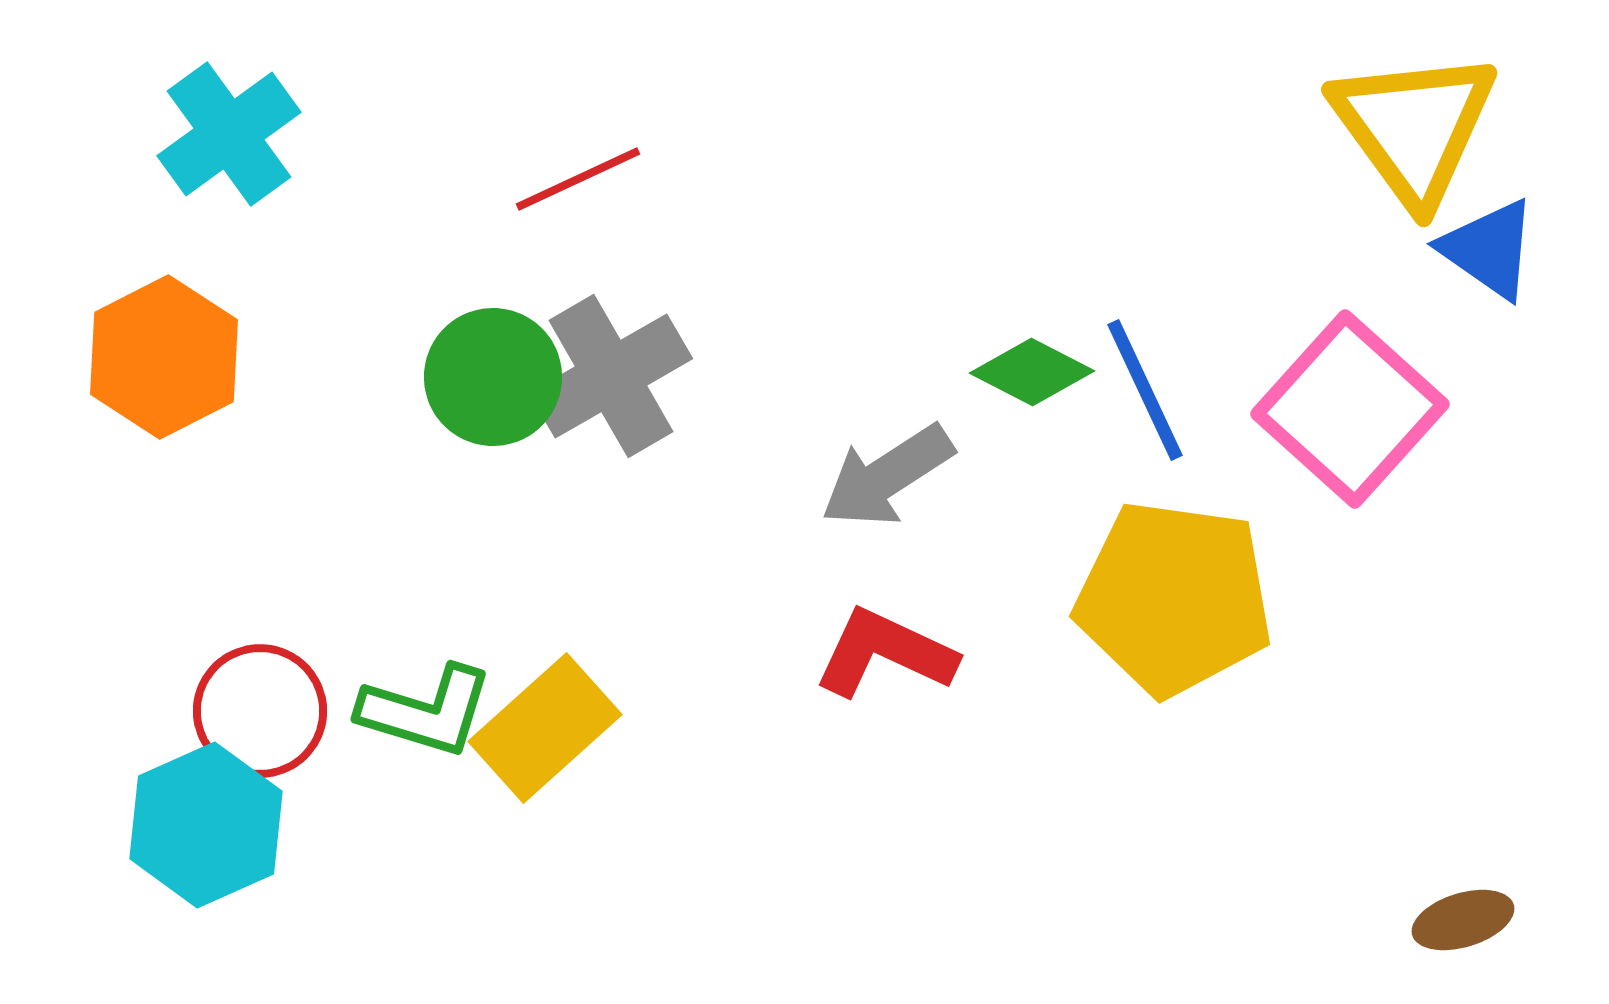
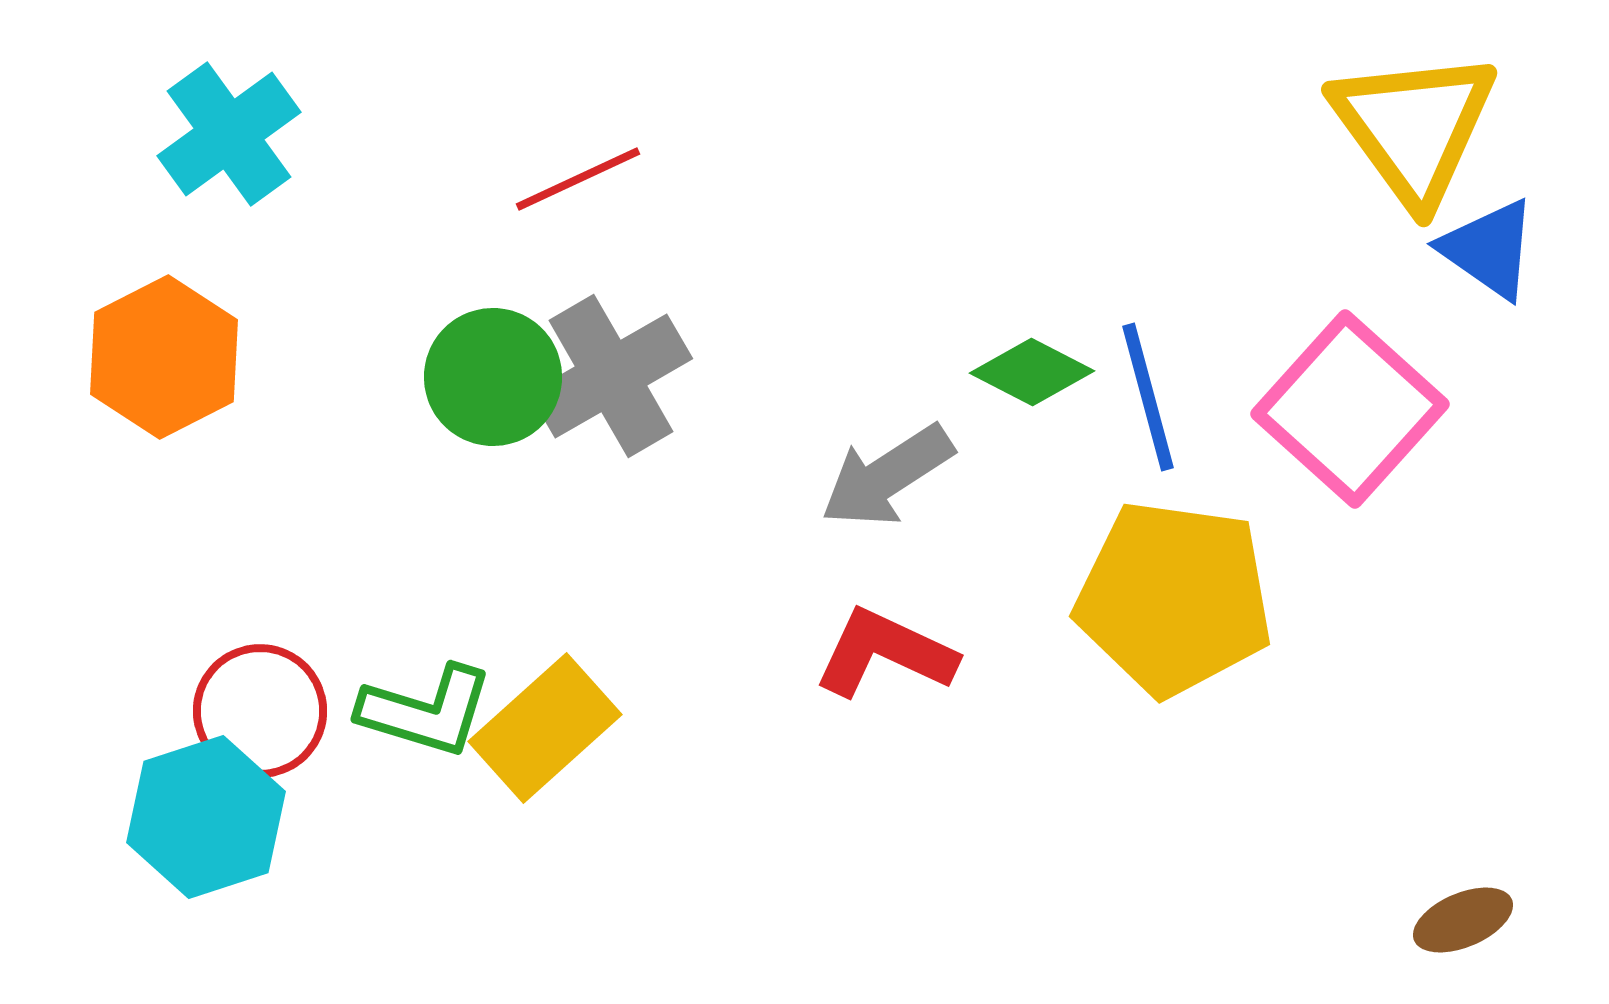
blue line: moved 3 px right, 7 px down; rotated 10 degrees clockwise
cyan hexagon: moved 8 px up; rotated 6 degrees clockwise
brown ellipse: rotated 6 degrees counterclockwise
